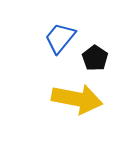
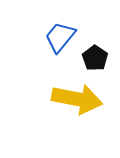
blue trapezoid: moved 1 px up
